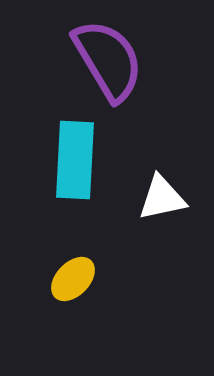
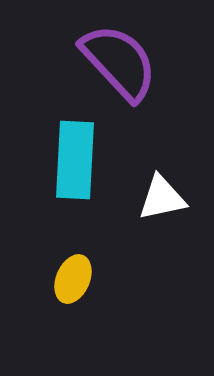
purple semicircle: moved 11 px right, 2 px down; rotated 12 degrees counterclockwise
yellow ellipse: rotated 21 degrees counterclockwise
